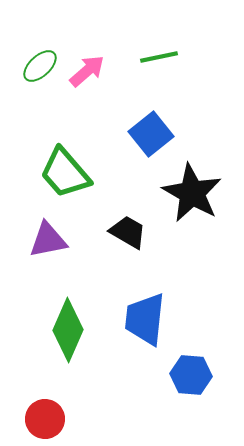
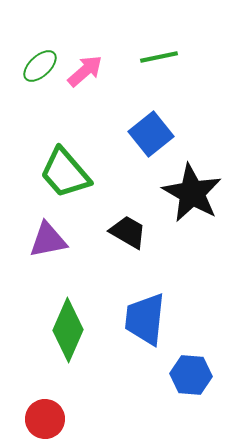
pink arrow: moved 2 px left
